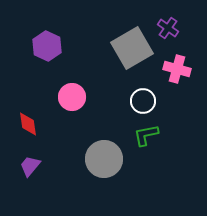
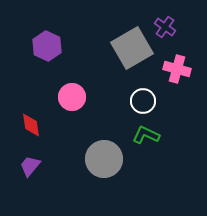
purple cross: moved 3 px left, 1 px up
red diamond: moved 3 px right, 1 px down
green L-shape: rotated 36 degrees clockwise
